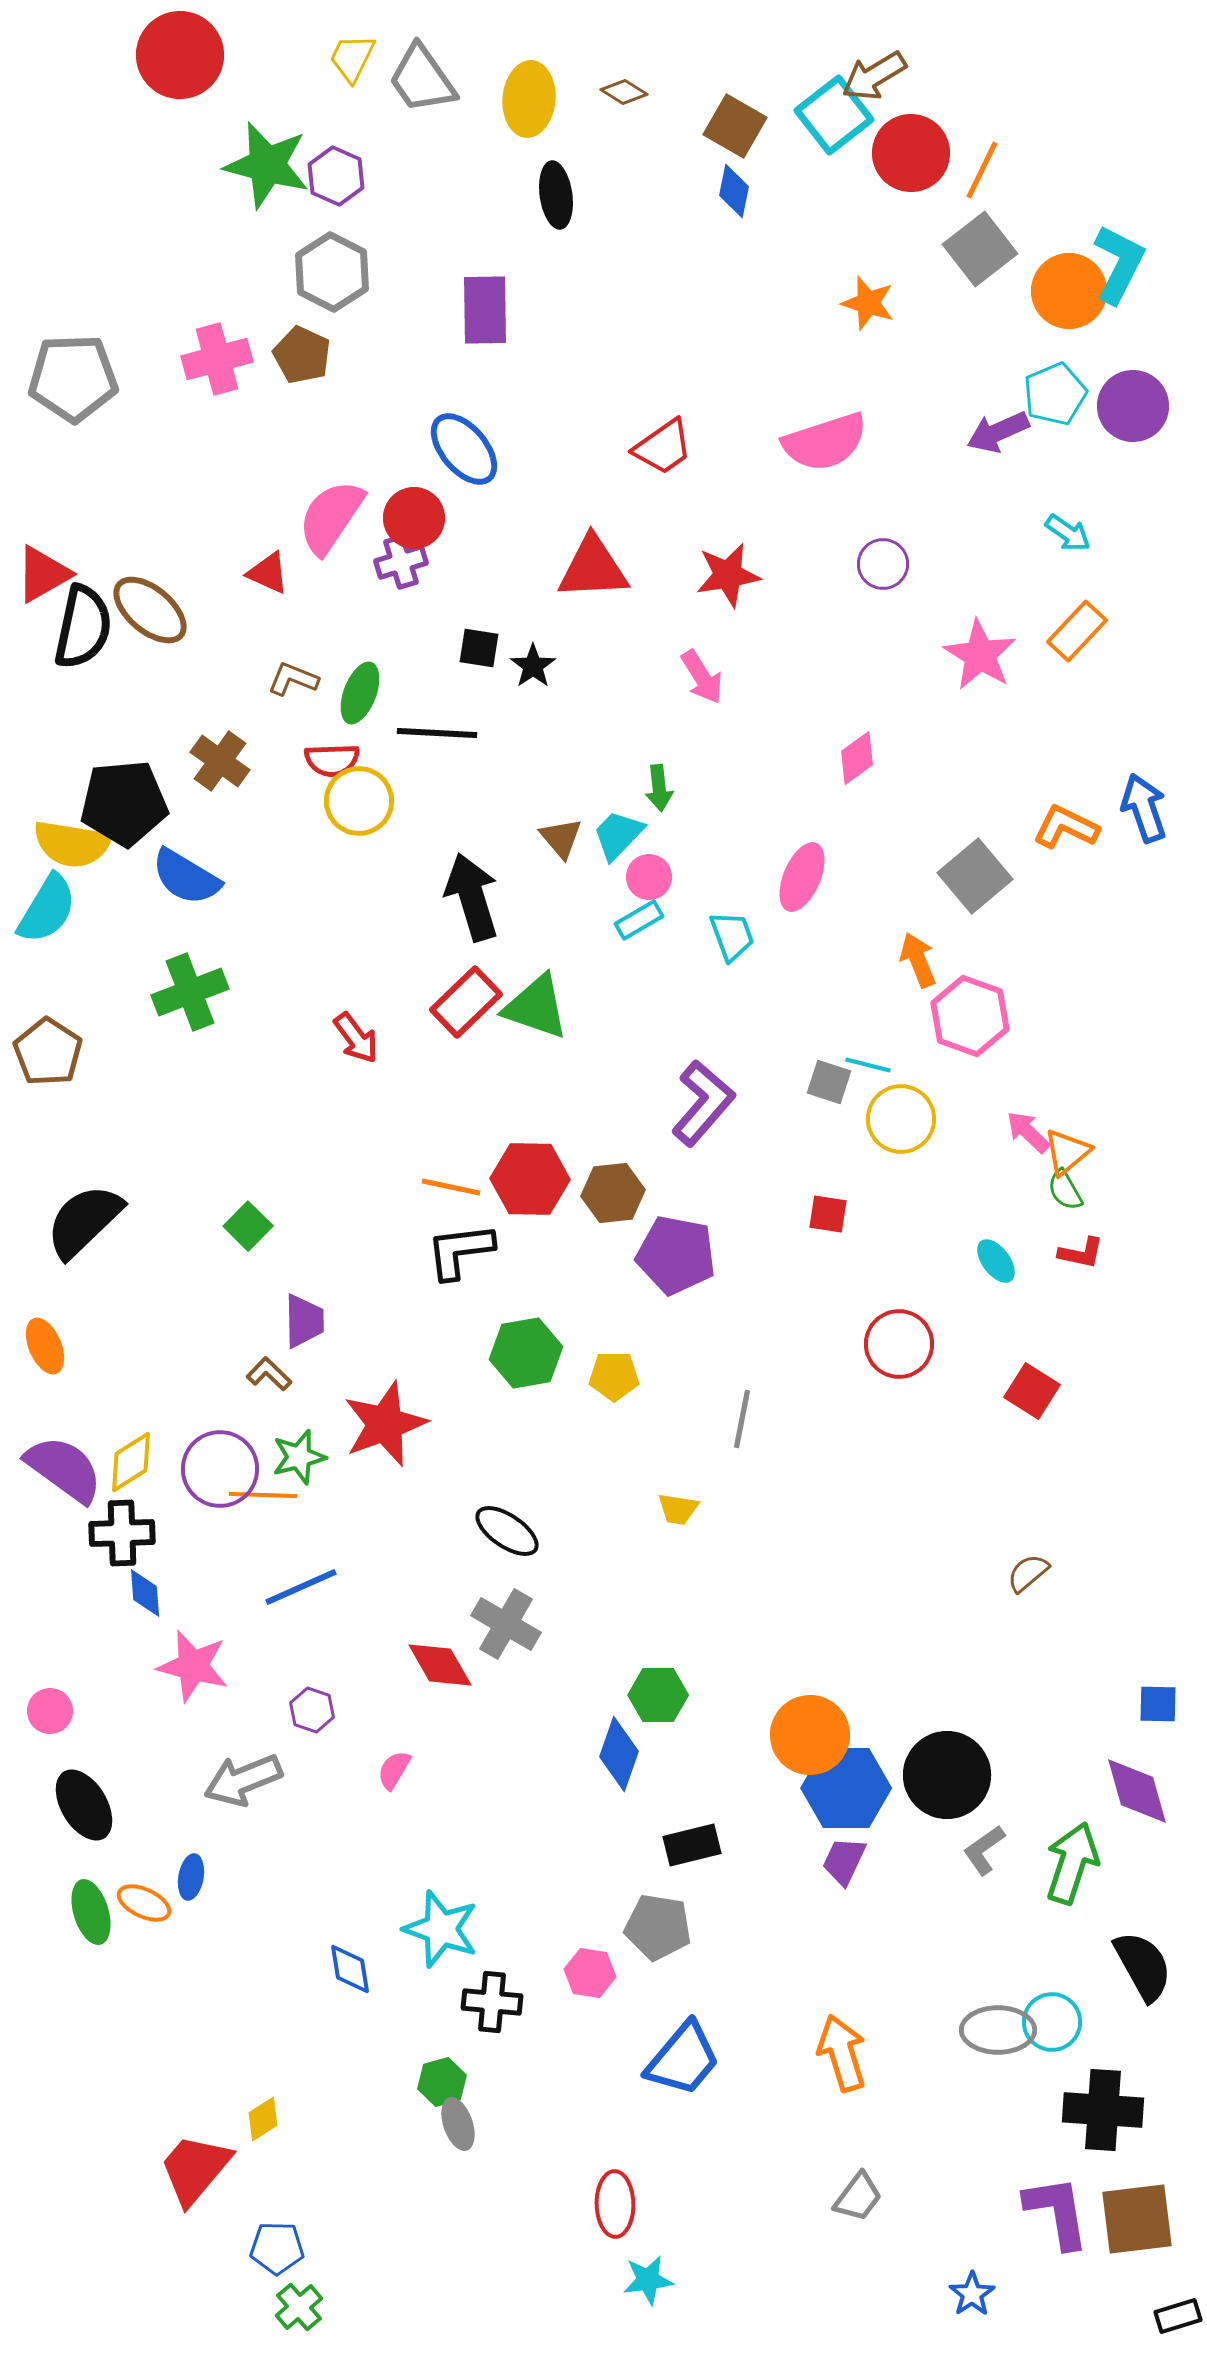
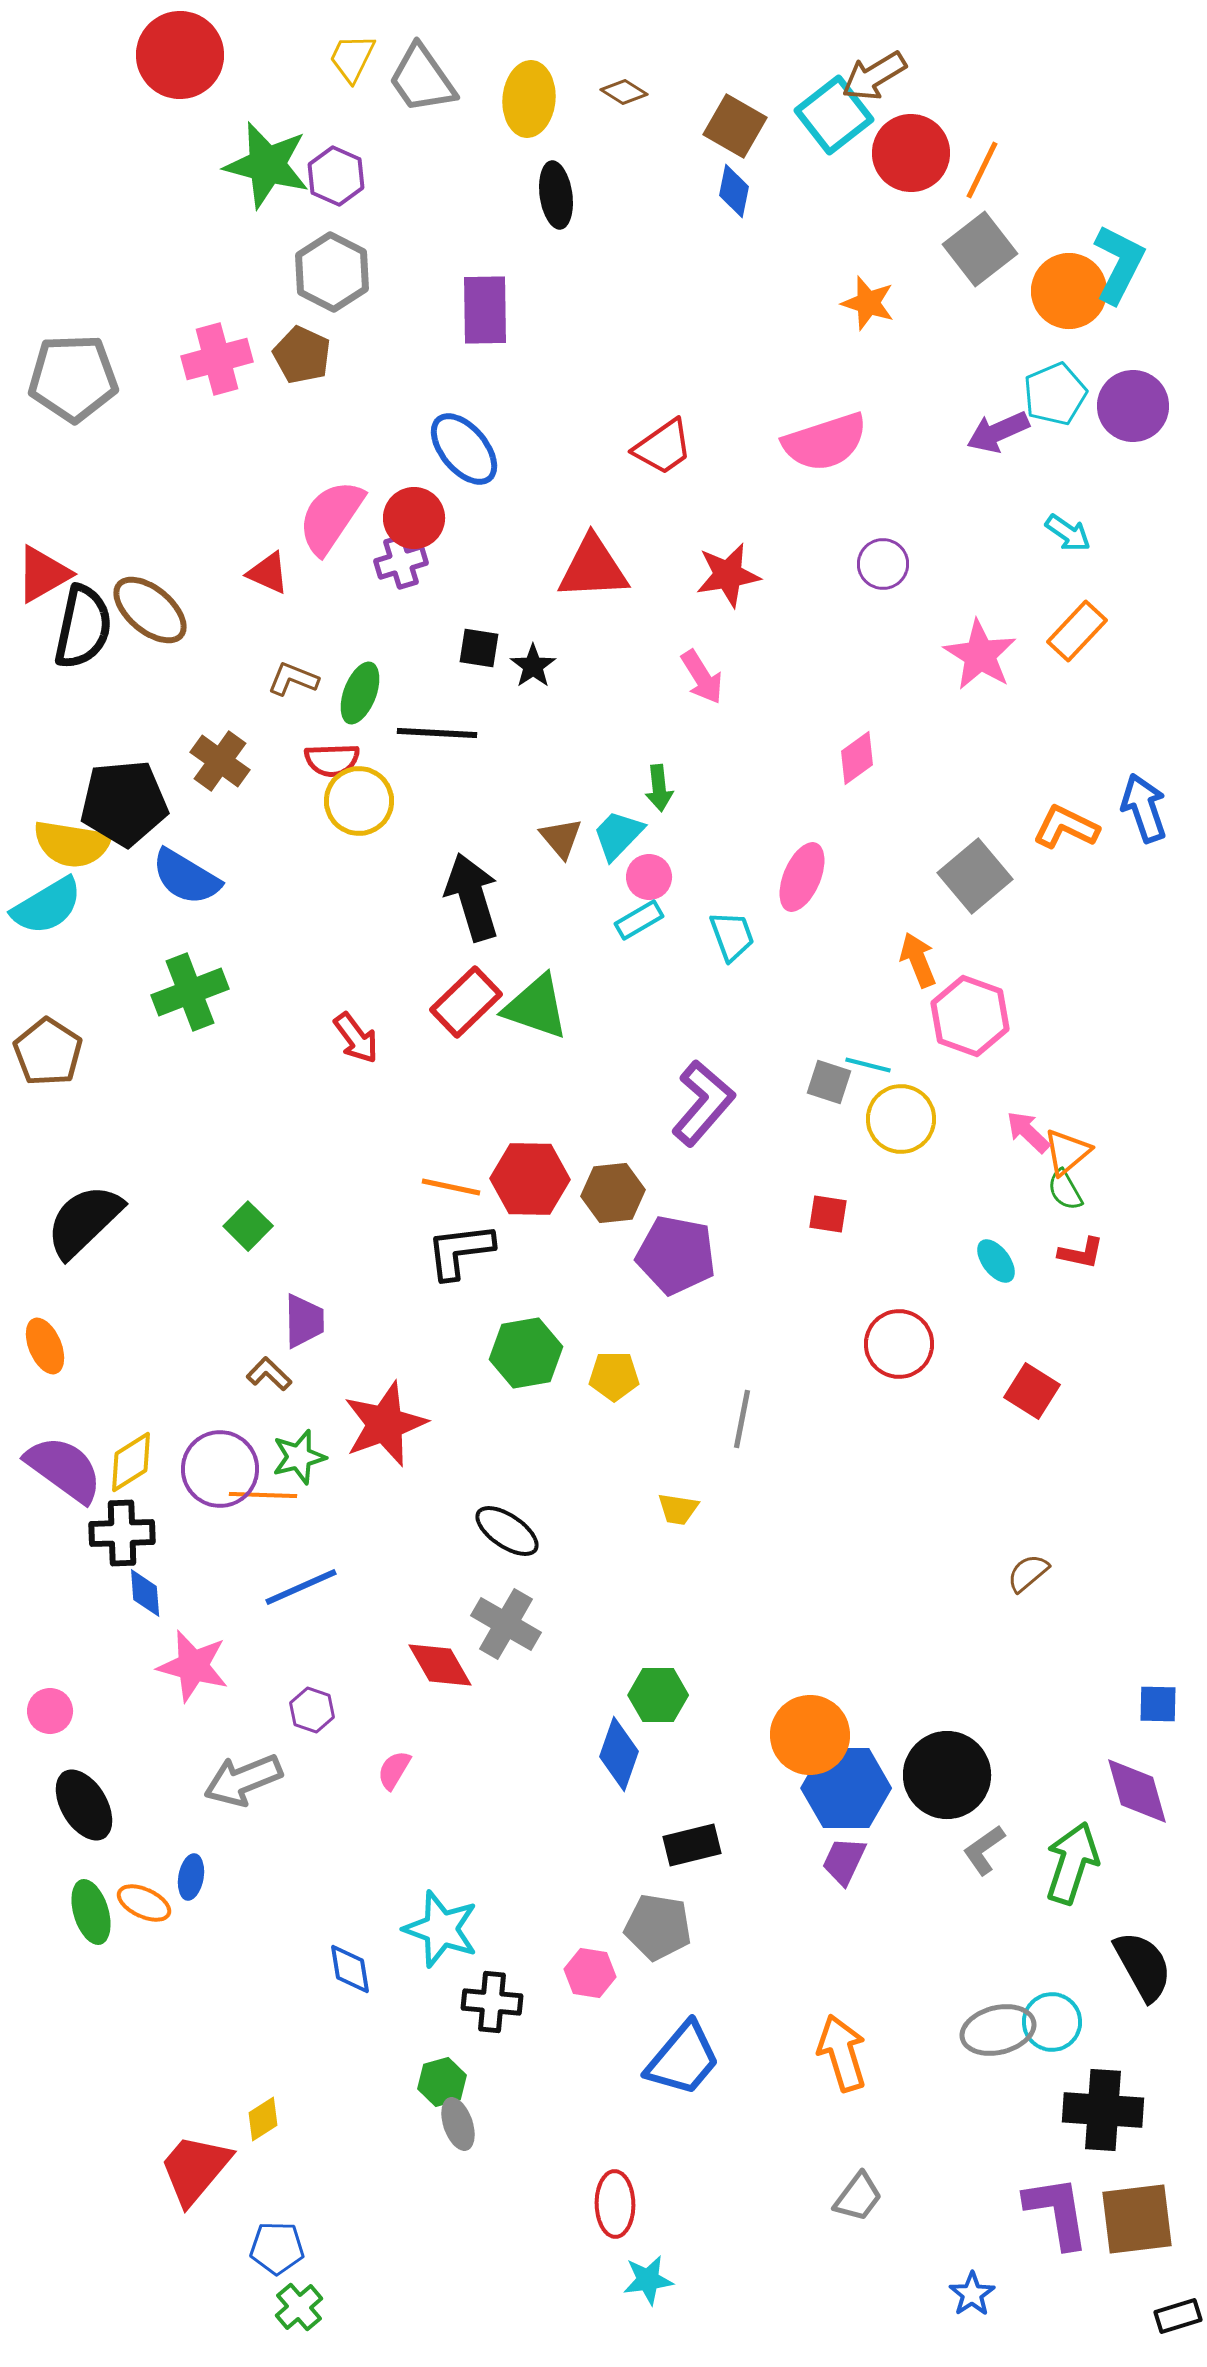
cyan semicircle at (47, 909): moved 3 px up; rotated 28 degrees clockwise
gray ellipse at (998, 2030): rotated 14 degrees counterclockwise
